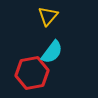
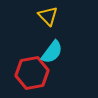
yellow triangle: rotated 25 degrees counterclockwise
